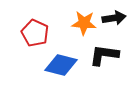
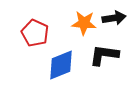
blue diamond: rotated 36 degrees counterclockwise
